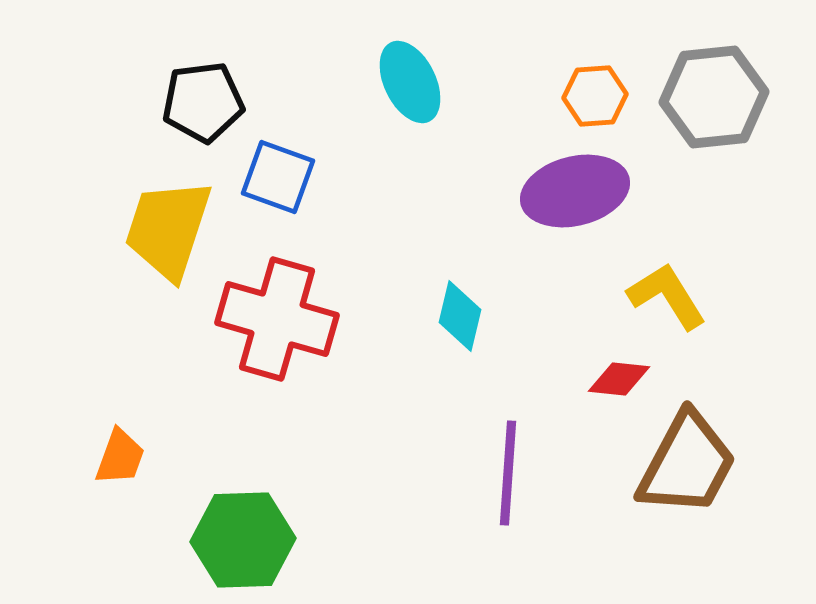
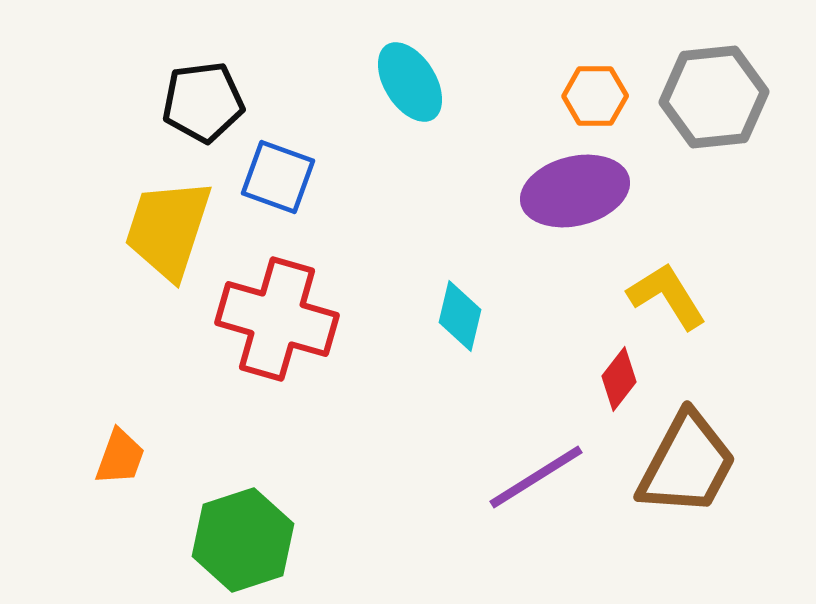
cyan ellipse: rotated 6 degrees counterclockwise
orange hexagon: rotated 4 degrees clockwise
red diamond: rotated 58 degrees counterclockwise
purple line: moved 28 px right, 4 px down; rotated 54 degrees clockwise
green hexagon: rotated 16 degrees counterclockwise
